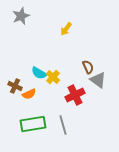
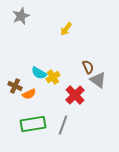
yellow cross: rotated 16 degrees clockwise
red cross: rotated 18 degrees counterclockwise
gray line: rotated 36 degrees clockwise
